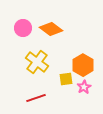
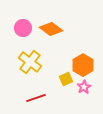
yellow cross: moved 7 px left
yellow square: rotated 16 degrees counterclockwise
